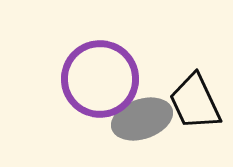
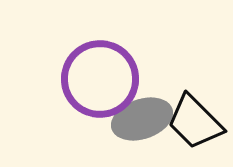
black trapezoid: moved 20 px down; rotated 20 degrees counterclockwise
